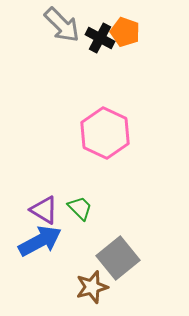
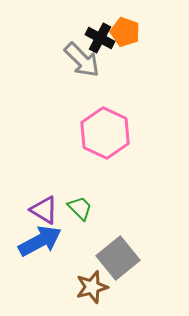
gray arrow: moved 20 px right, 35 px down
